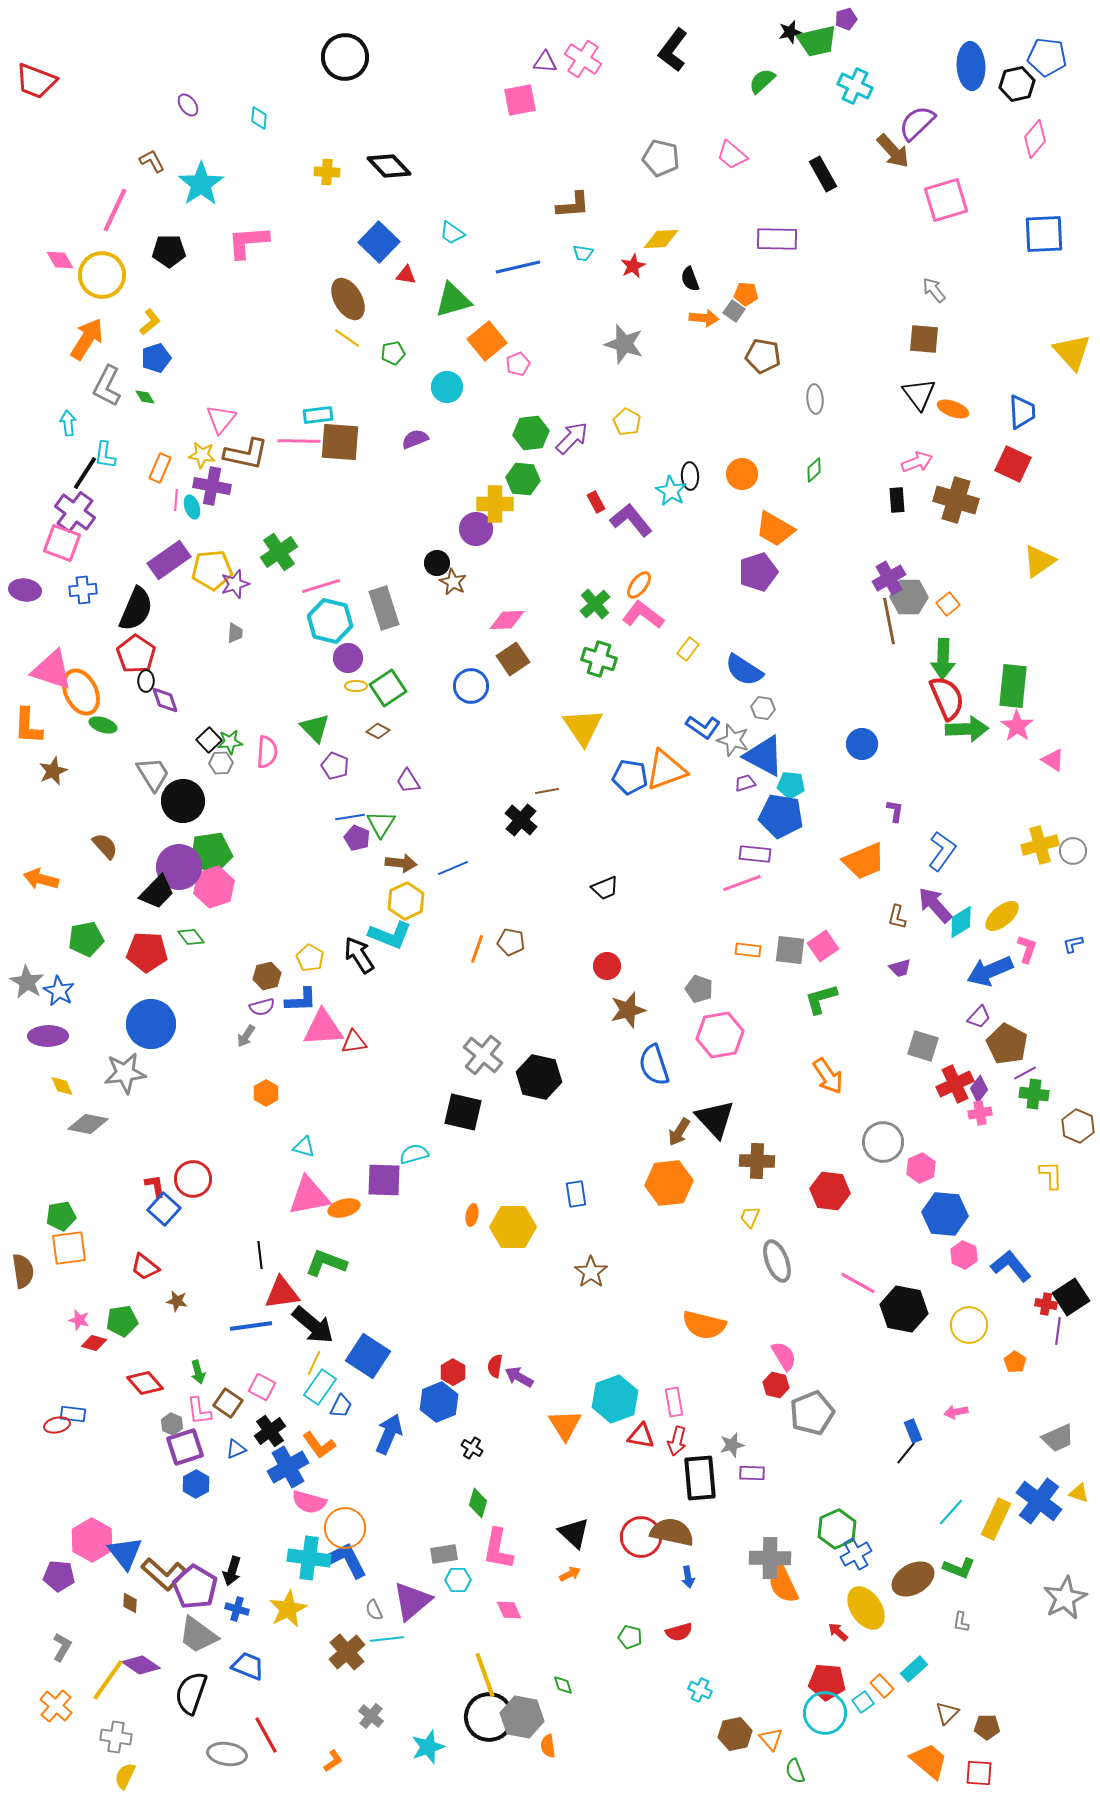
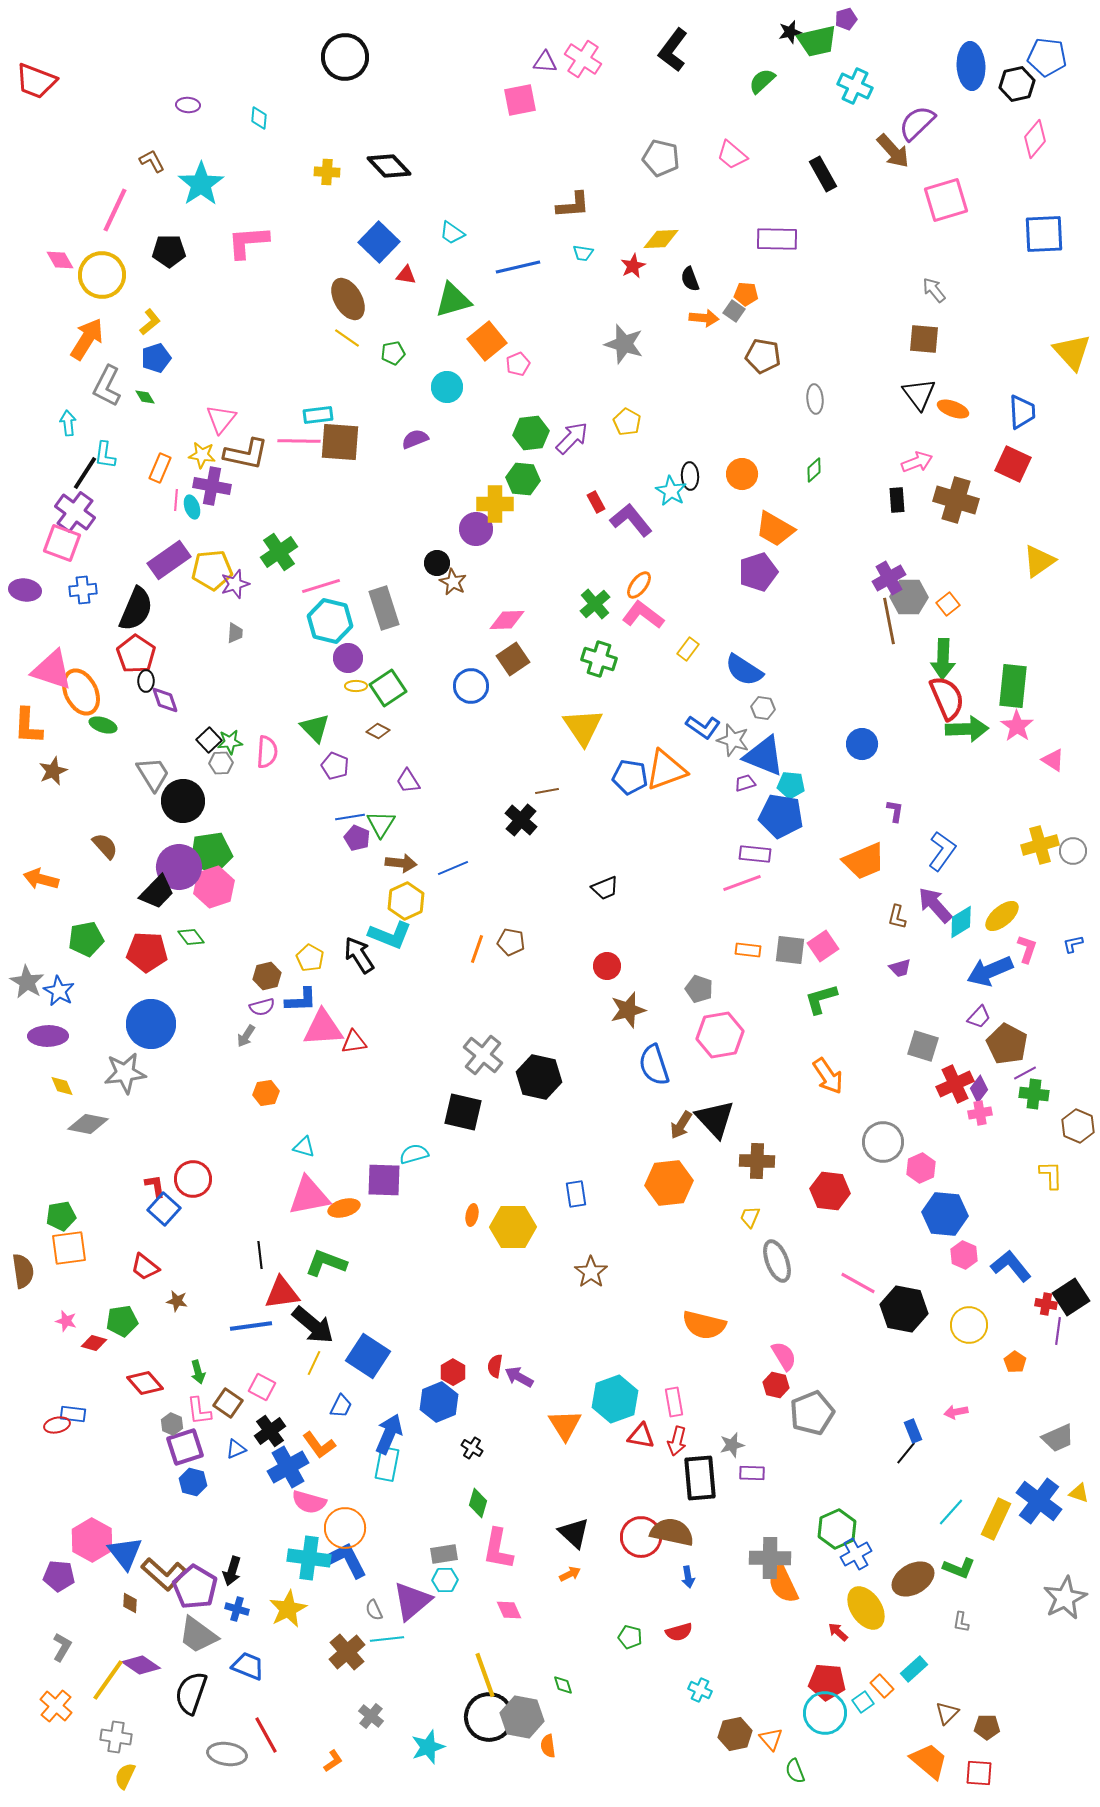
purple ellipse at (188, 105): rotated 50 degrees counterclockwise
blue triangle at (764, 756): rotated 6 degrees counterclockwise
orange hexagon at (266, 1093): rotated 20 degrees clockwise
brown arrow at (679, 1132): moved 2 px right, 7 px up
pink star at (79, 1320): moved 13 px left, 1 px down
cyan rectangle at (320, 1387): moved 67 px right, 77 px down; rotated 24 degrees counterclockwise
blue hexagon at (196, 1484): moved 3 px left, 2 px up; rotated 16 degrees counterclockwise
cyan hexagon at (458, 1580): moved 13 px left
